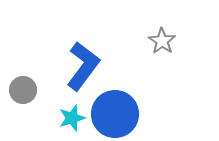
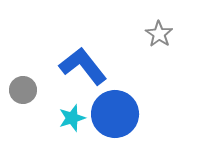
gray star: moved 3 px left, 7 px up
blue L-shape: rotated 75 degrees counterclockwise
